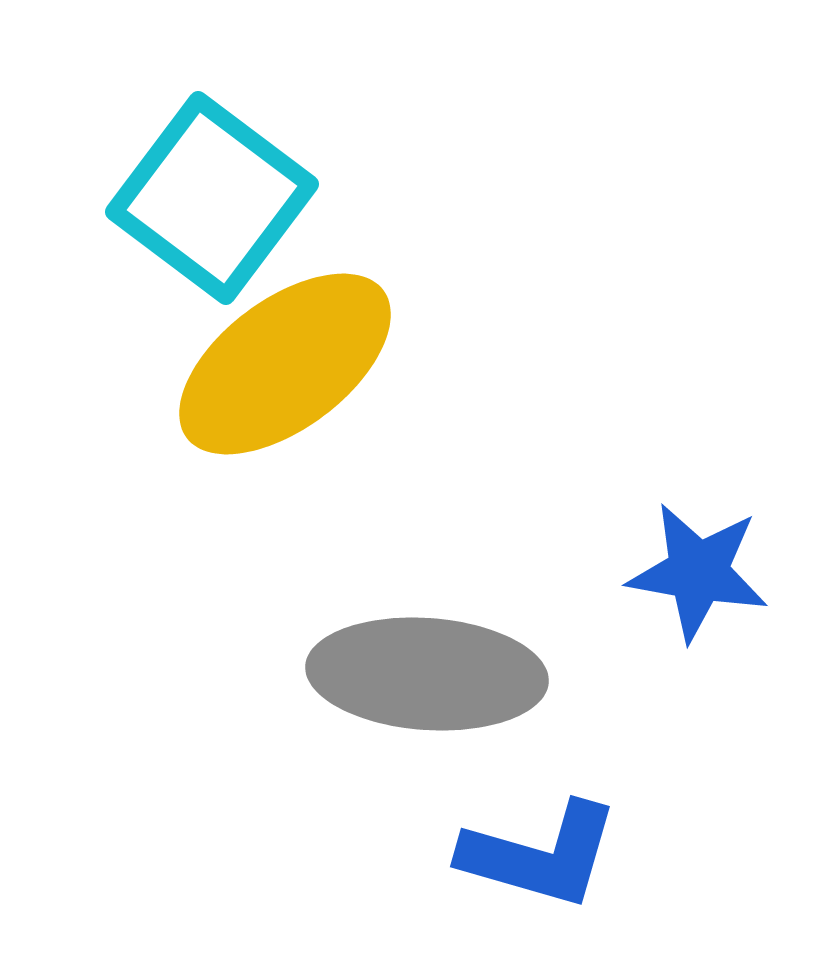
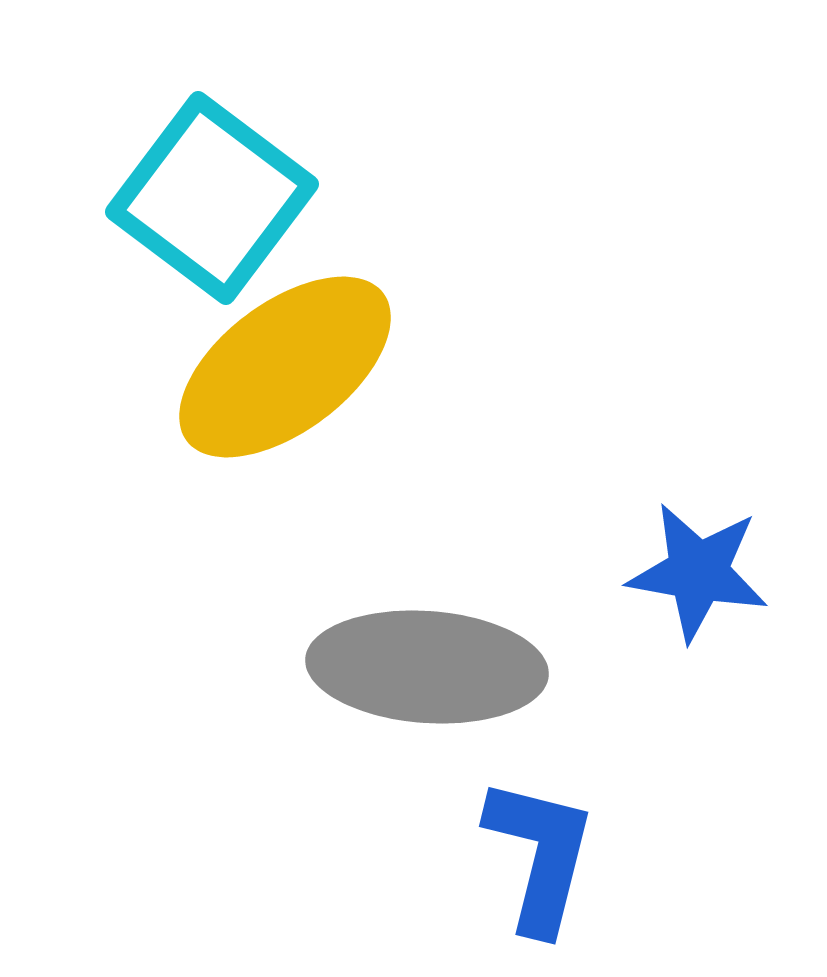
yellow ellipse: moved 3 px down
gray ellipse: moved 7 px up
blue L-shape: rotated 92 degrees counterclockwise
